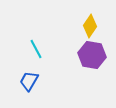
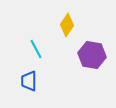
yellow diamond: moved 23 px left, 1 px up
blue trapezoid: rotated 30 degrees counterclockwise
